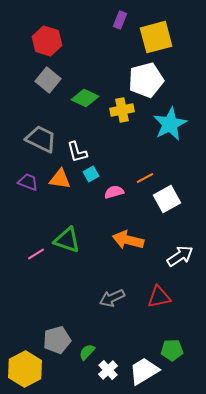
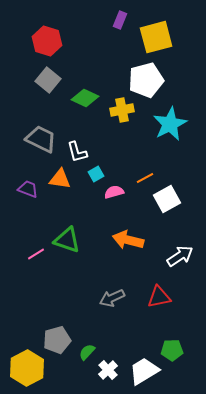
cyan square: moved 5 px right
purple trapezoid: moved 7 px down
yellow hexagon: moved 2 px right, 1 px up
